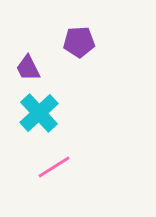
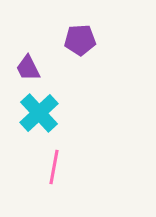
purple pentagon: moved 1 px right, 2 px up
pink line: rotated 48 degrees counterclockwise
